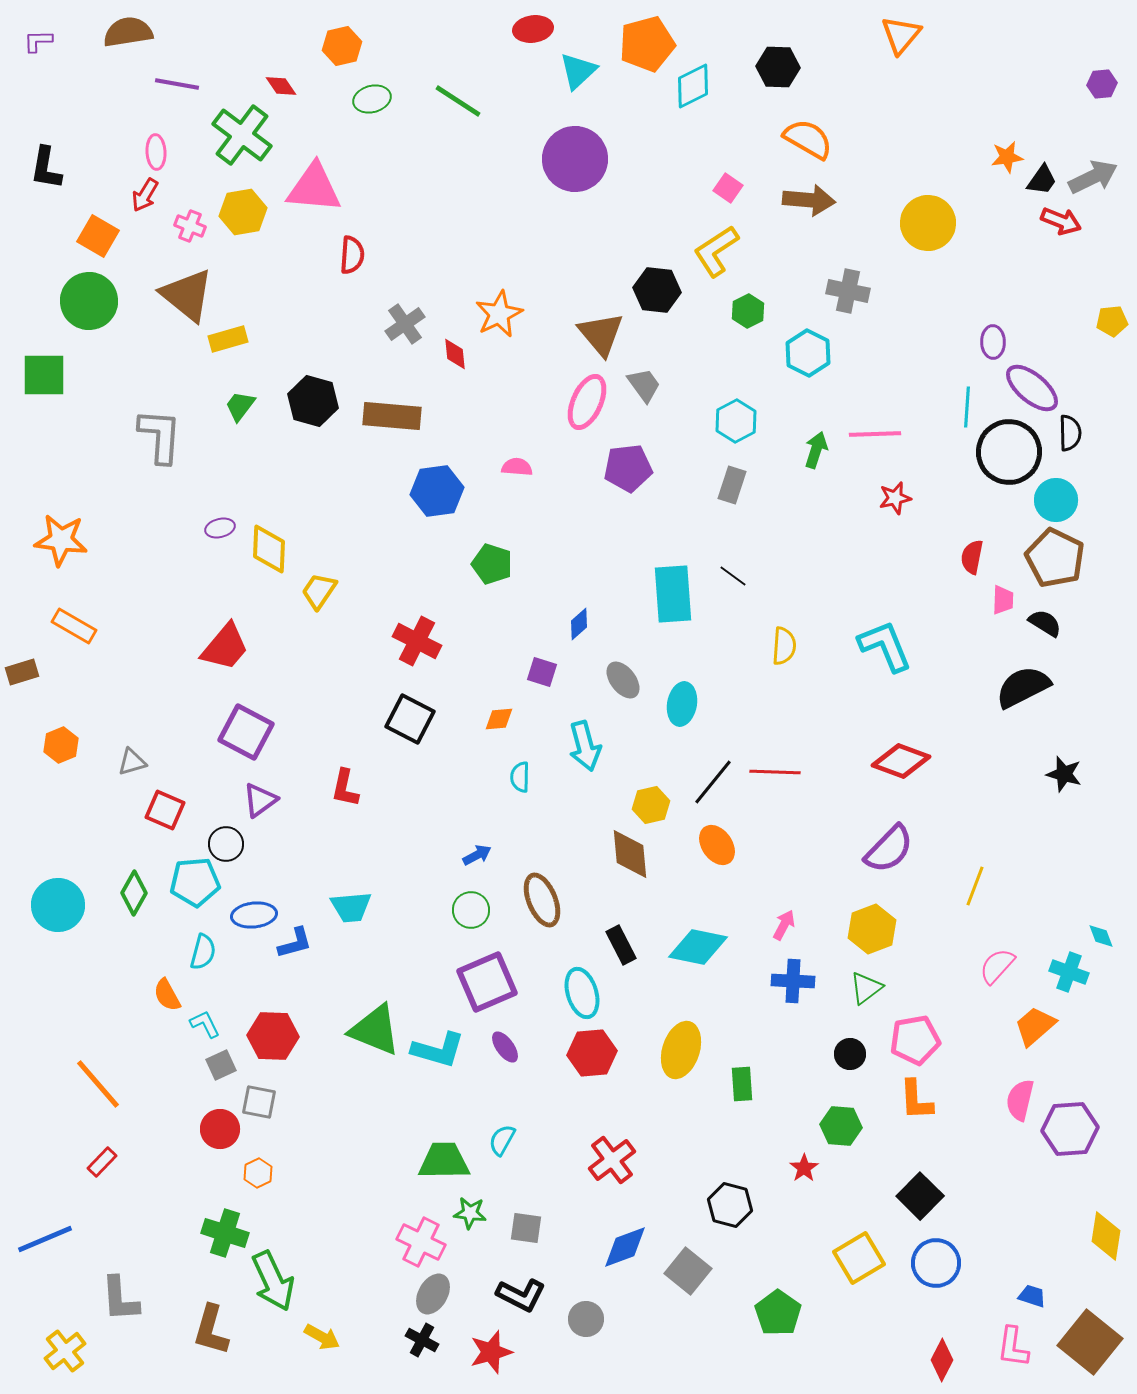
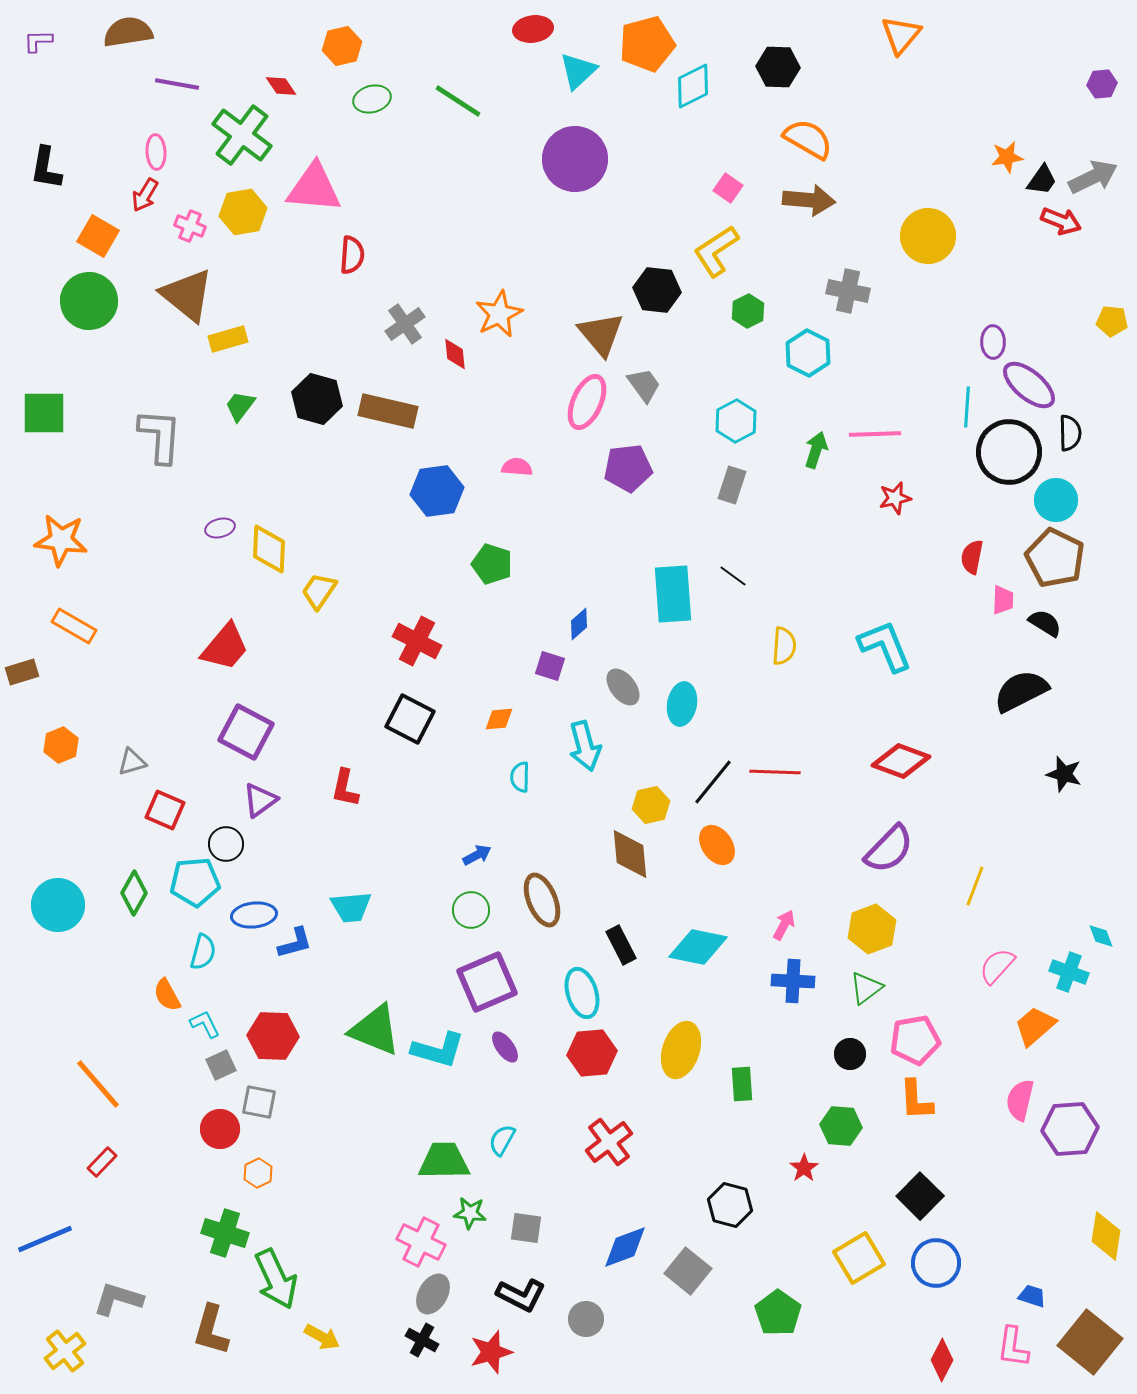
yellow circle at (928, 223): moved 13 px down
yellow pentagon at (1112, 321): rotated 12 degrees clockwise
green square at (44, 375): moved 38 px down
purple ellipse at (1032, 388): moved 3 px left, 3 px up
black hexagon at (313, 401): moved 4 px right, 2 px up
brown rectangle at (392, 416): moved 4 px left, 5 px up; rotated 8 degrees clockwise
purple square at (542, 672): moved 8 px right, 6 px up
gray ellipse at (623, 680): moved 7 px down
black semicircle at (1023, 687): moved 2 px left, 4 px down
red cross at (612, 1160): moved 3 px left, 18 px up
green arrow at (273, 1281): moved 3 px right, 2 px up
gray L-shape at (120, 1299): moved 2 px left; rotated 111 degrees clockwise
